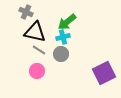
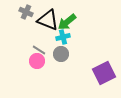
black triangle: moved 13 px right, 12 px up; rotated 10 degrees clockwise
pink circle: moved 10 px up
